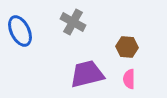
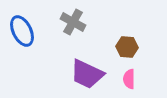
blue ellipse: moved 2 px right
purple trapezoid: rotated 141 degrees counterclockwise
